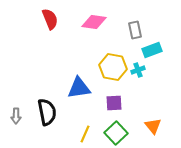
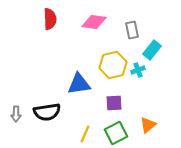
red semicircle: rotated 20 degrees clockwise
gray rectangle: moved 3 px left
cyan rectangle: rotated 30 degrees counterclockwise
yellow hexagon: moved 2 px up; rotated 24 degrees counterclockwise
blue triangle: moved 4 px up
black semicircle: rotated 92 degrees clockwise
gray arrow: moved 2 px up
orange triangle: moved 5 px left, 1 px up; rotated 30 degrees clockwise
green square: rotated 15 degrees clockwise
